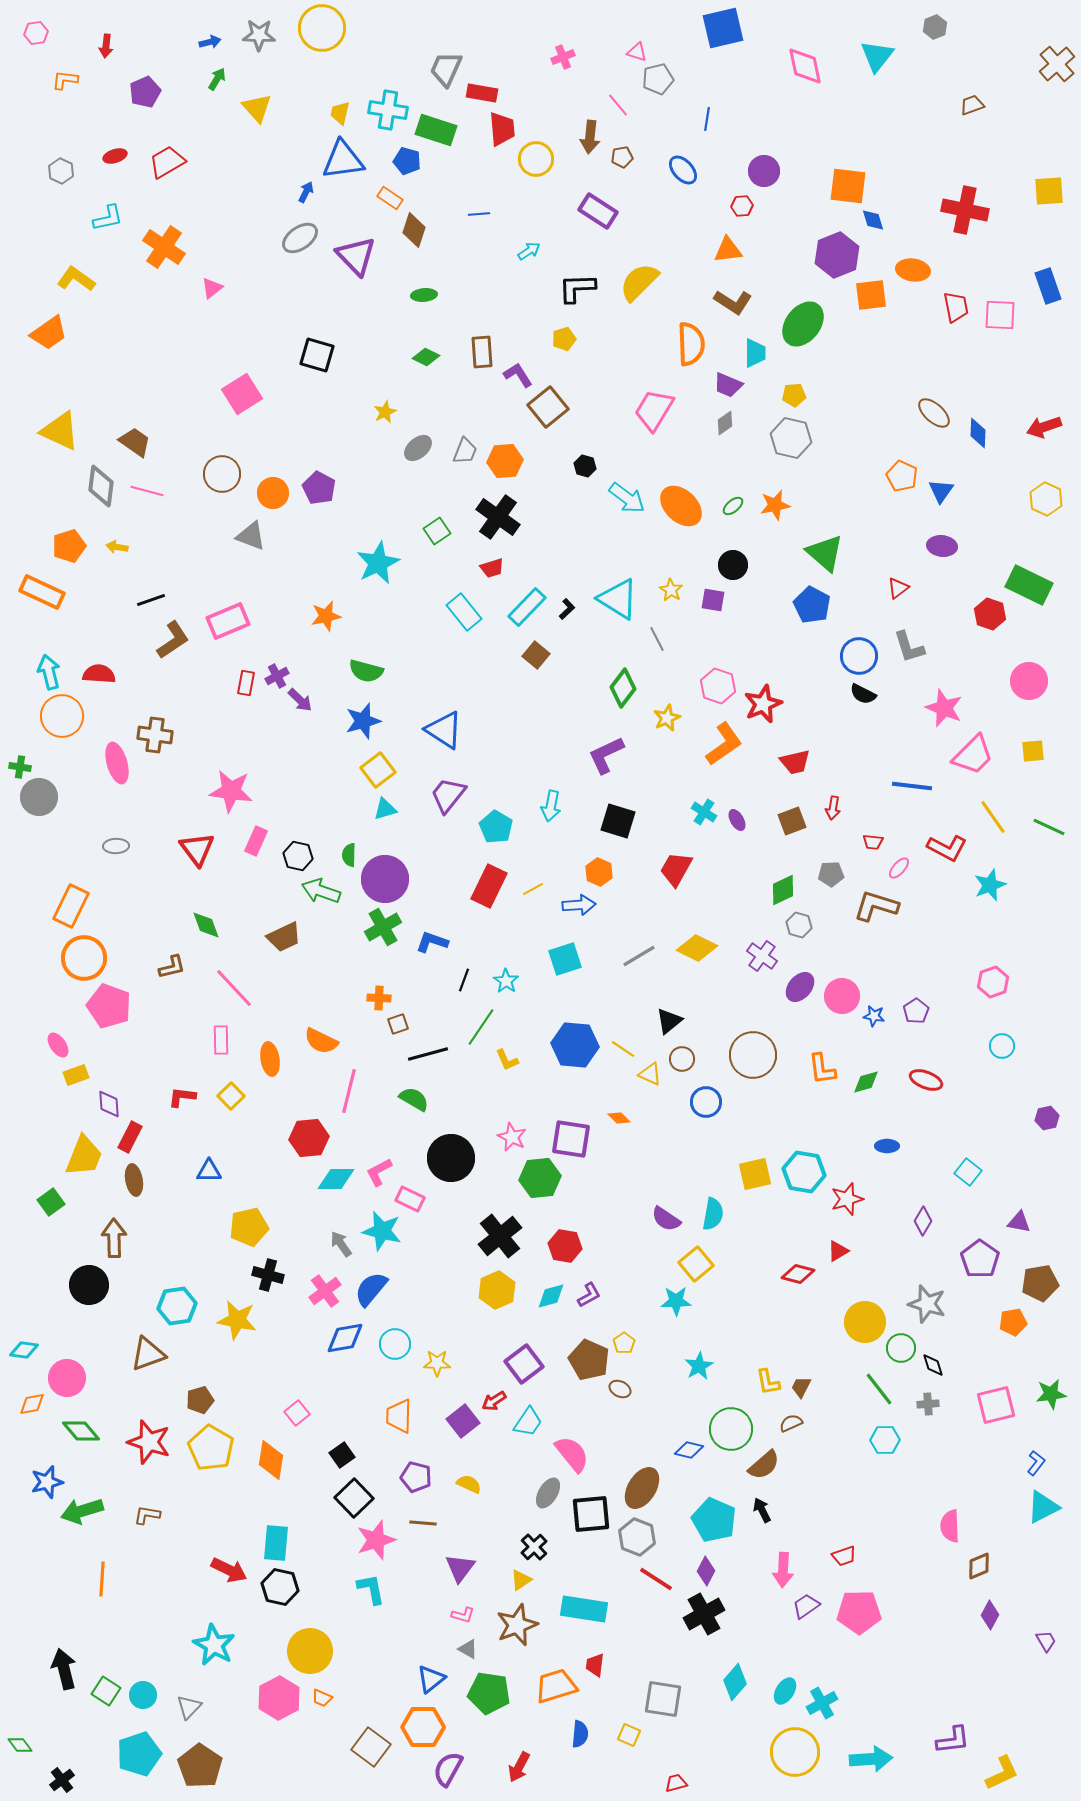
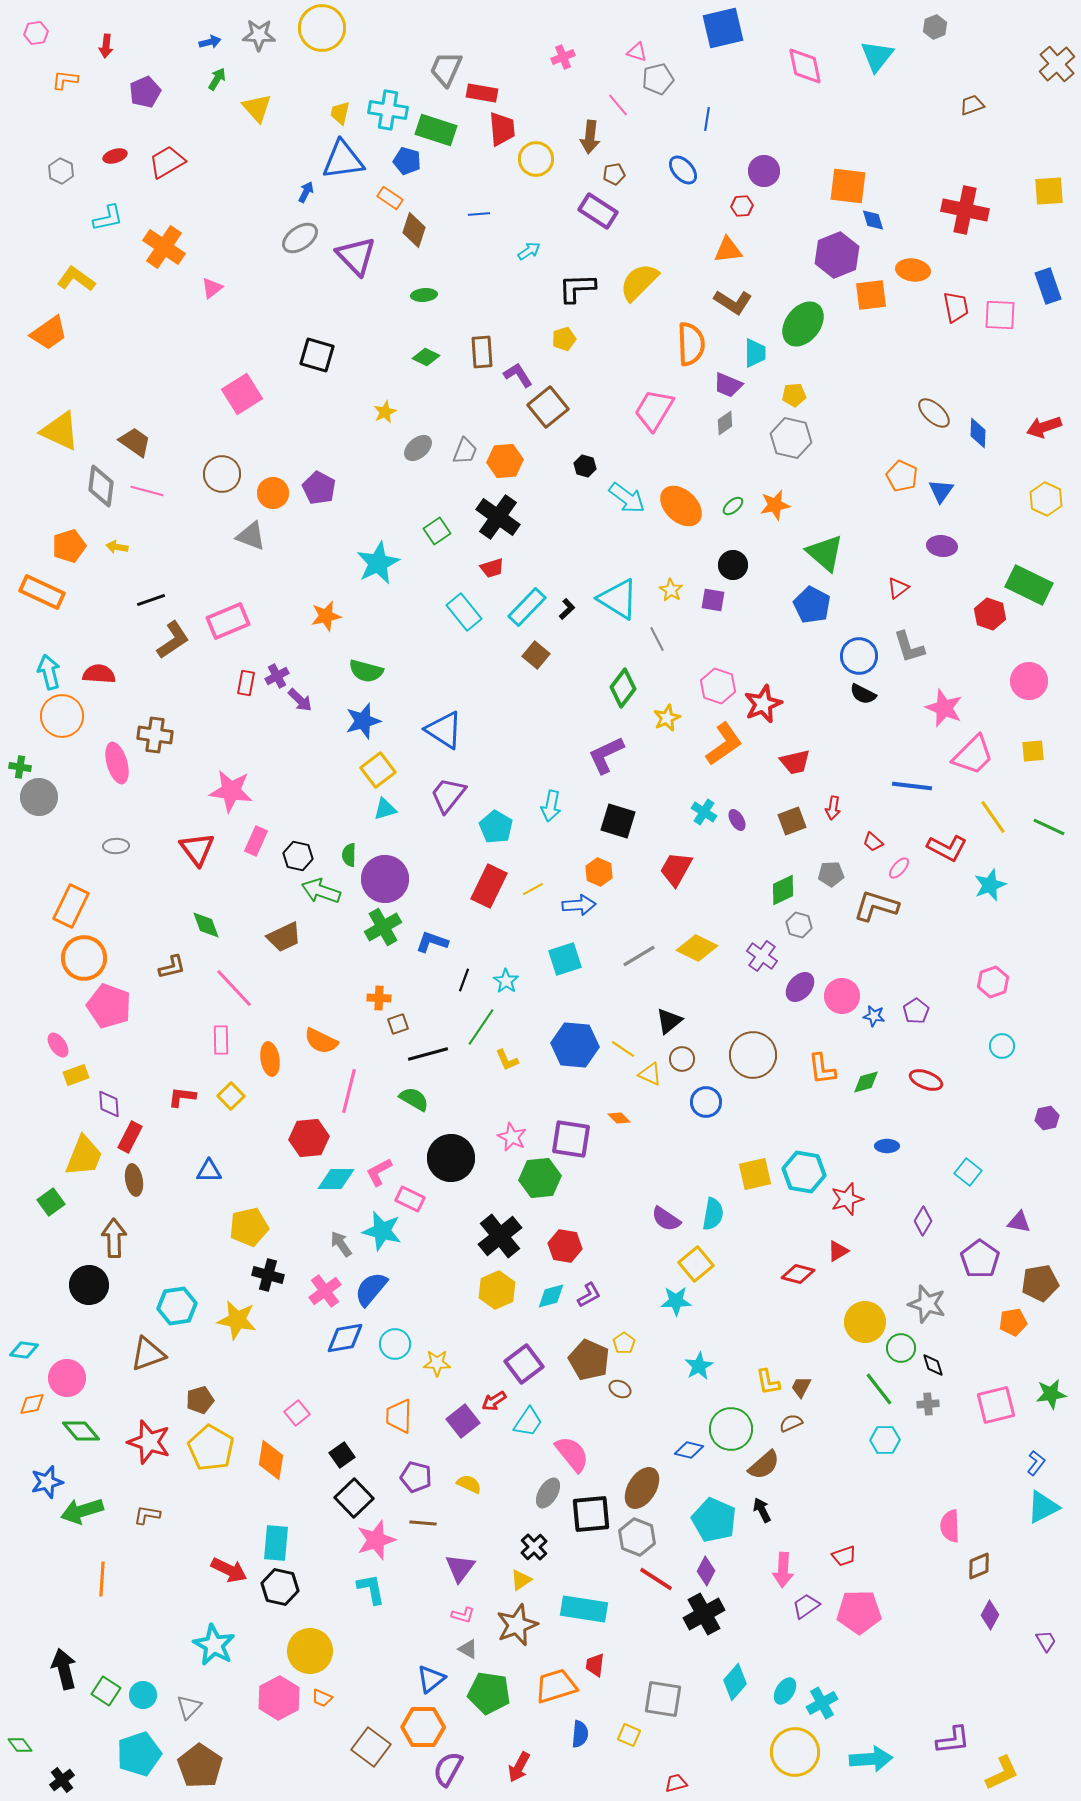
brown pentagon at (622, 157): moved 8 px left, 17 px down
red trapezoid at (873, 842): rotated 35 degrees clockwise
